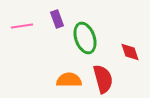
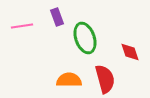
purple rectangle: moved 2 px up
red semicircle: moved 2 px right
